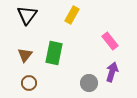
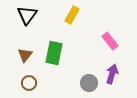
purple arrow: moved 2 px down
